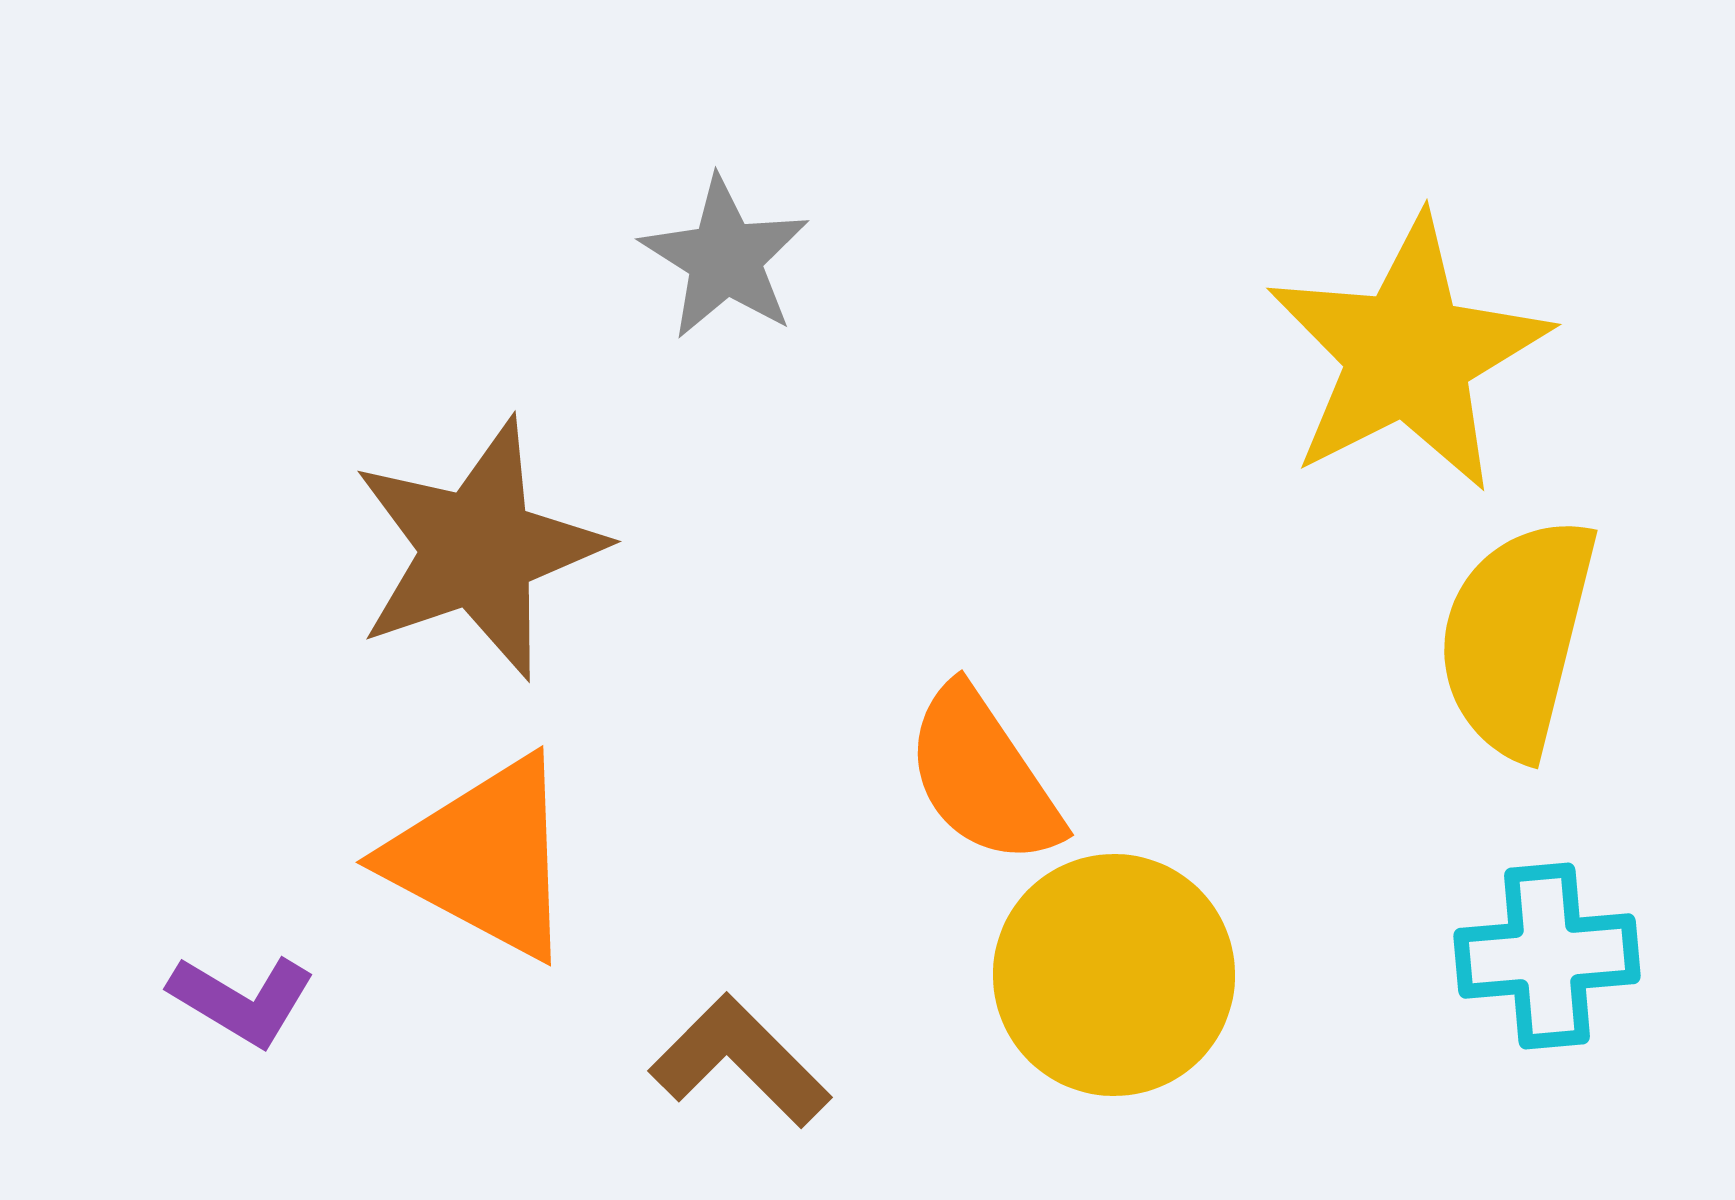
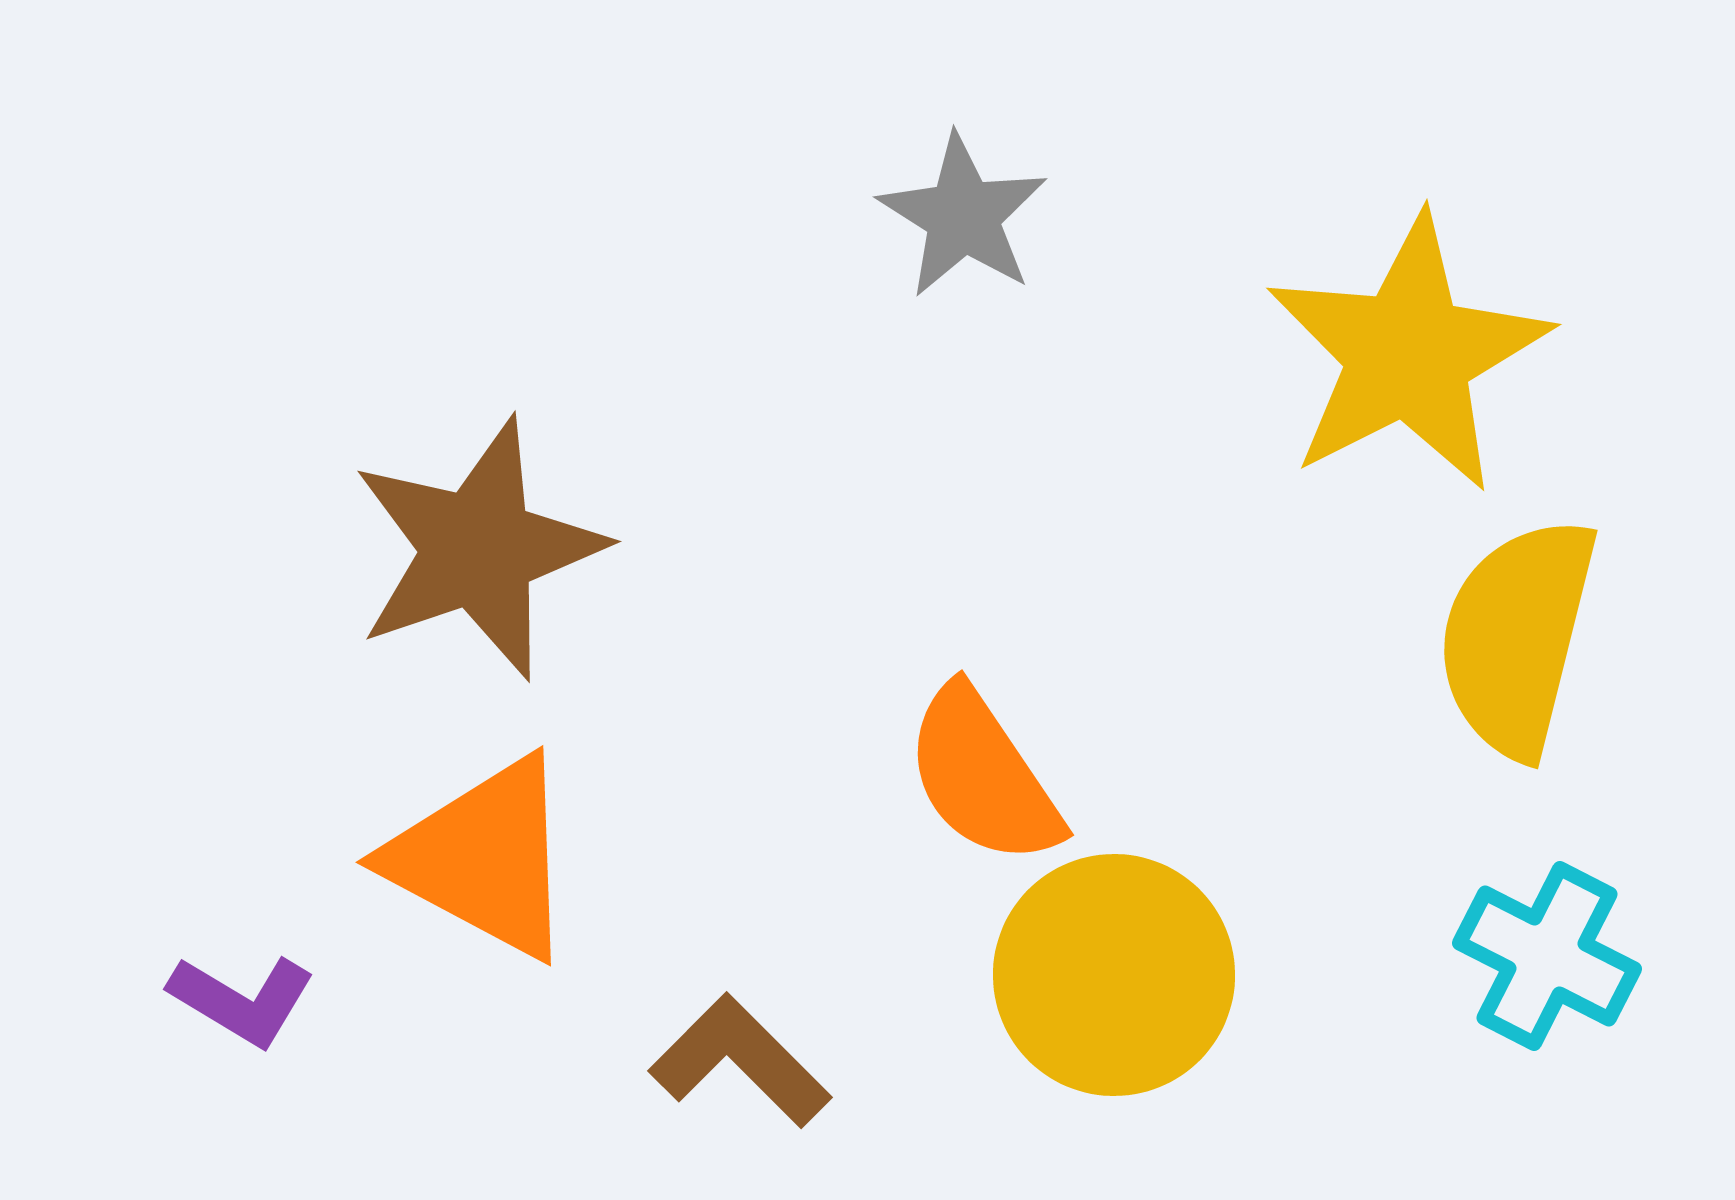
gray star: moved 238 px right, 42 px up
cyan cross: rotated 32 degrees clockwise
